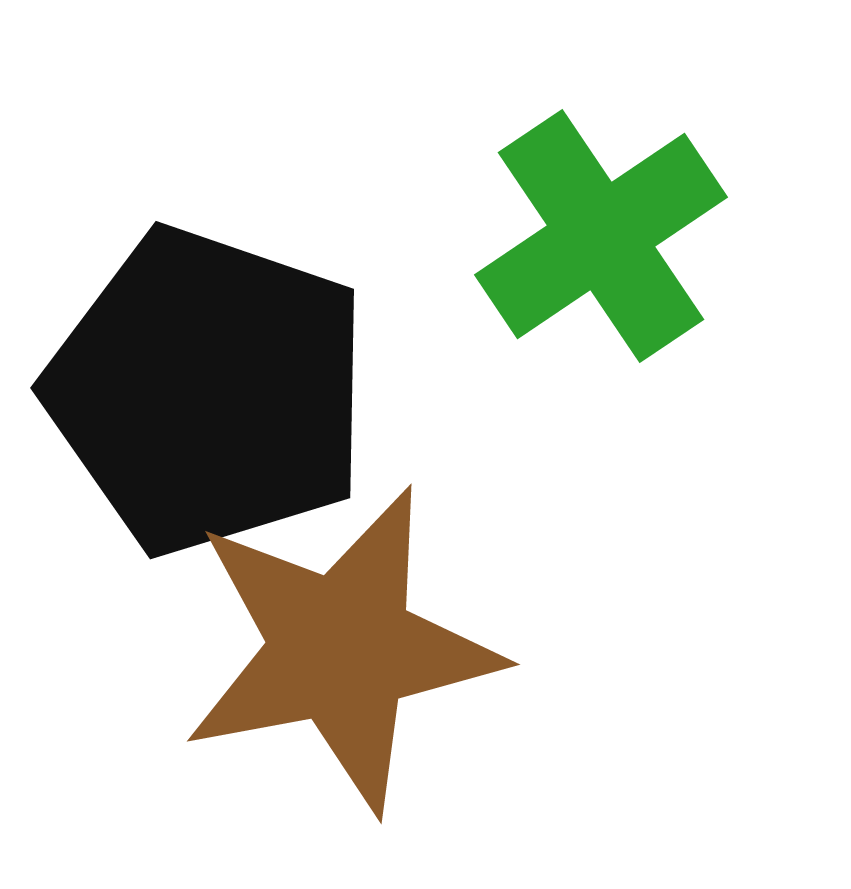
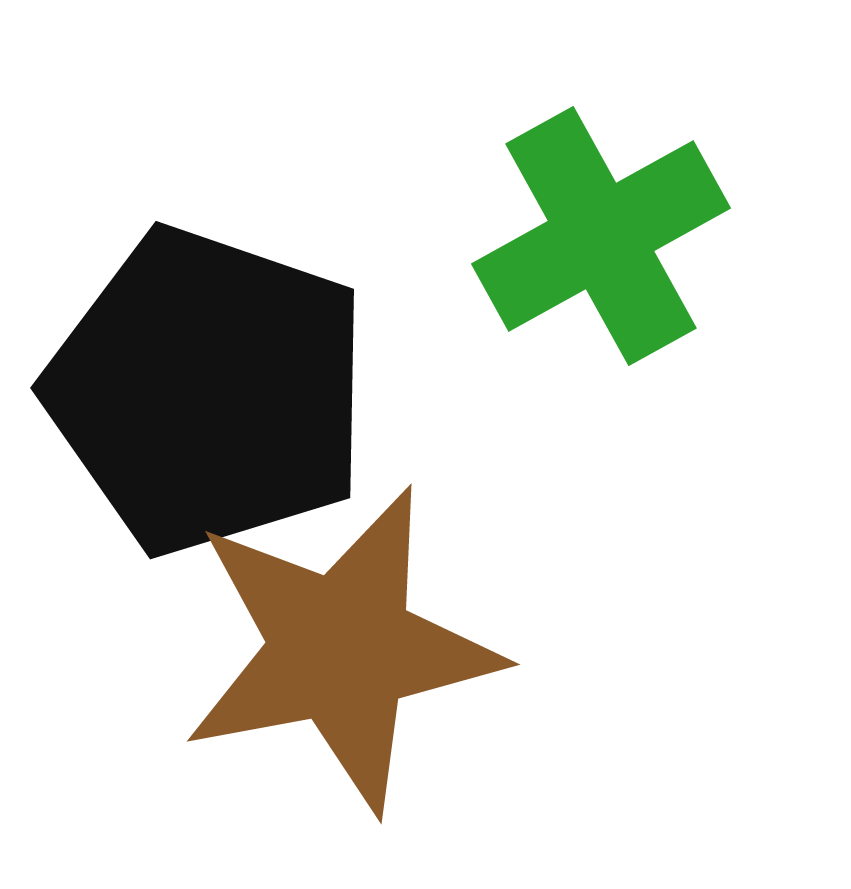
green cross: rotated 5 degrees clockwise
